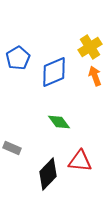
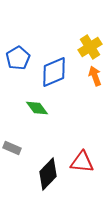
green diamond: moved 22 px left, 14 px up
red triangle: moved 2 px right, 1 px down
